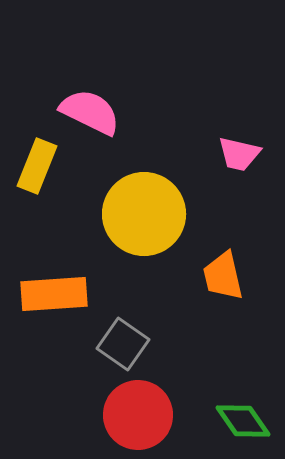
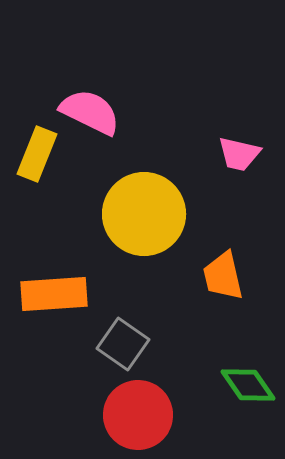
yellow rectangle: moved 12 px up
green diamond: moved 5 px right, 36 px up
